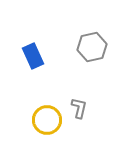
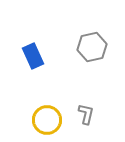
gray L-shape: moved 7 px right, 6 px down
